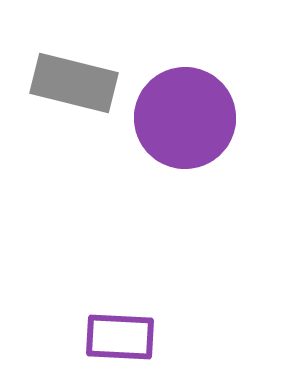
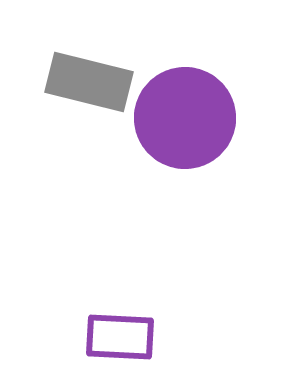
gray rectangle: moved 15 px right, 1 px up
